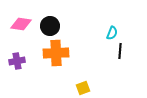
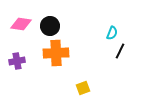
black line: rotated 21 degrees clockwise
